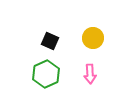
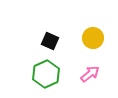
pink arrow: rotated 126 degrees counterclockwise
